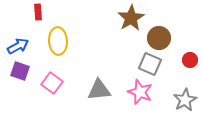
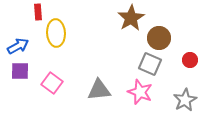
yellow ellipse: moved 2 px left, 8 px up
purple square: rotated 18 degrees counterclockwise
